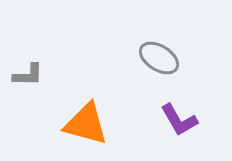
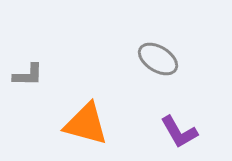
gray ellipse: moved 1 px left, 1 px down
purple L-shape: moved 12 px down
